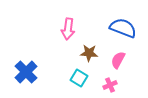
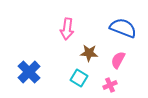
pink arrow: moved 1 px left
blue cross: moved 3 px right
